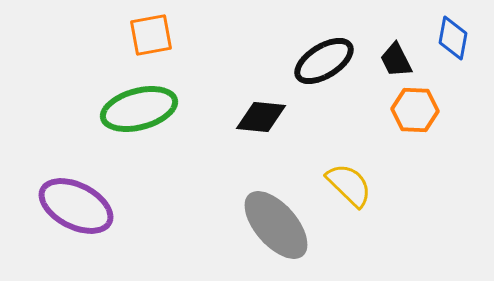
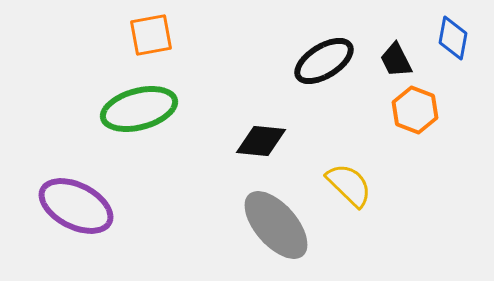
orange hexagon: rotated 18 degrees clockwise
black diamond: moved 24 px down
